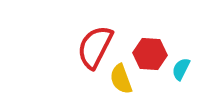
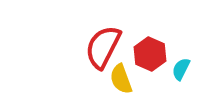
red semicircle: moved 8 px right
red hexagon: rotated 20 degrees clockwise
